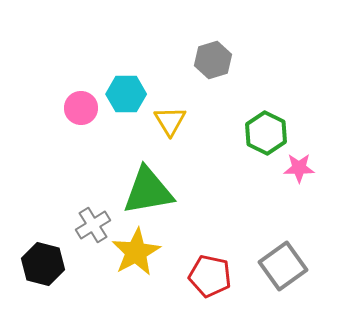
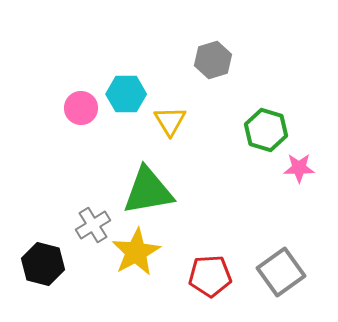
green hexagon: moved 3 px up; rotated 9 degrees counterclockwise
gray square: moved 2 px left, 6 px down
red pentagon: rotated 15 degrees counterclockwise
